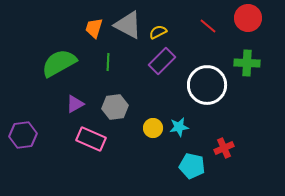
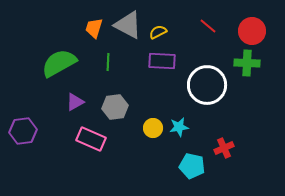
red circle: moved 4 px right, 13 px down
purple rectangle: rotated 48 degrees clockwise
purple triangle: moved 2 px up
purple hexagon: moved 4 px up
